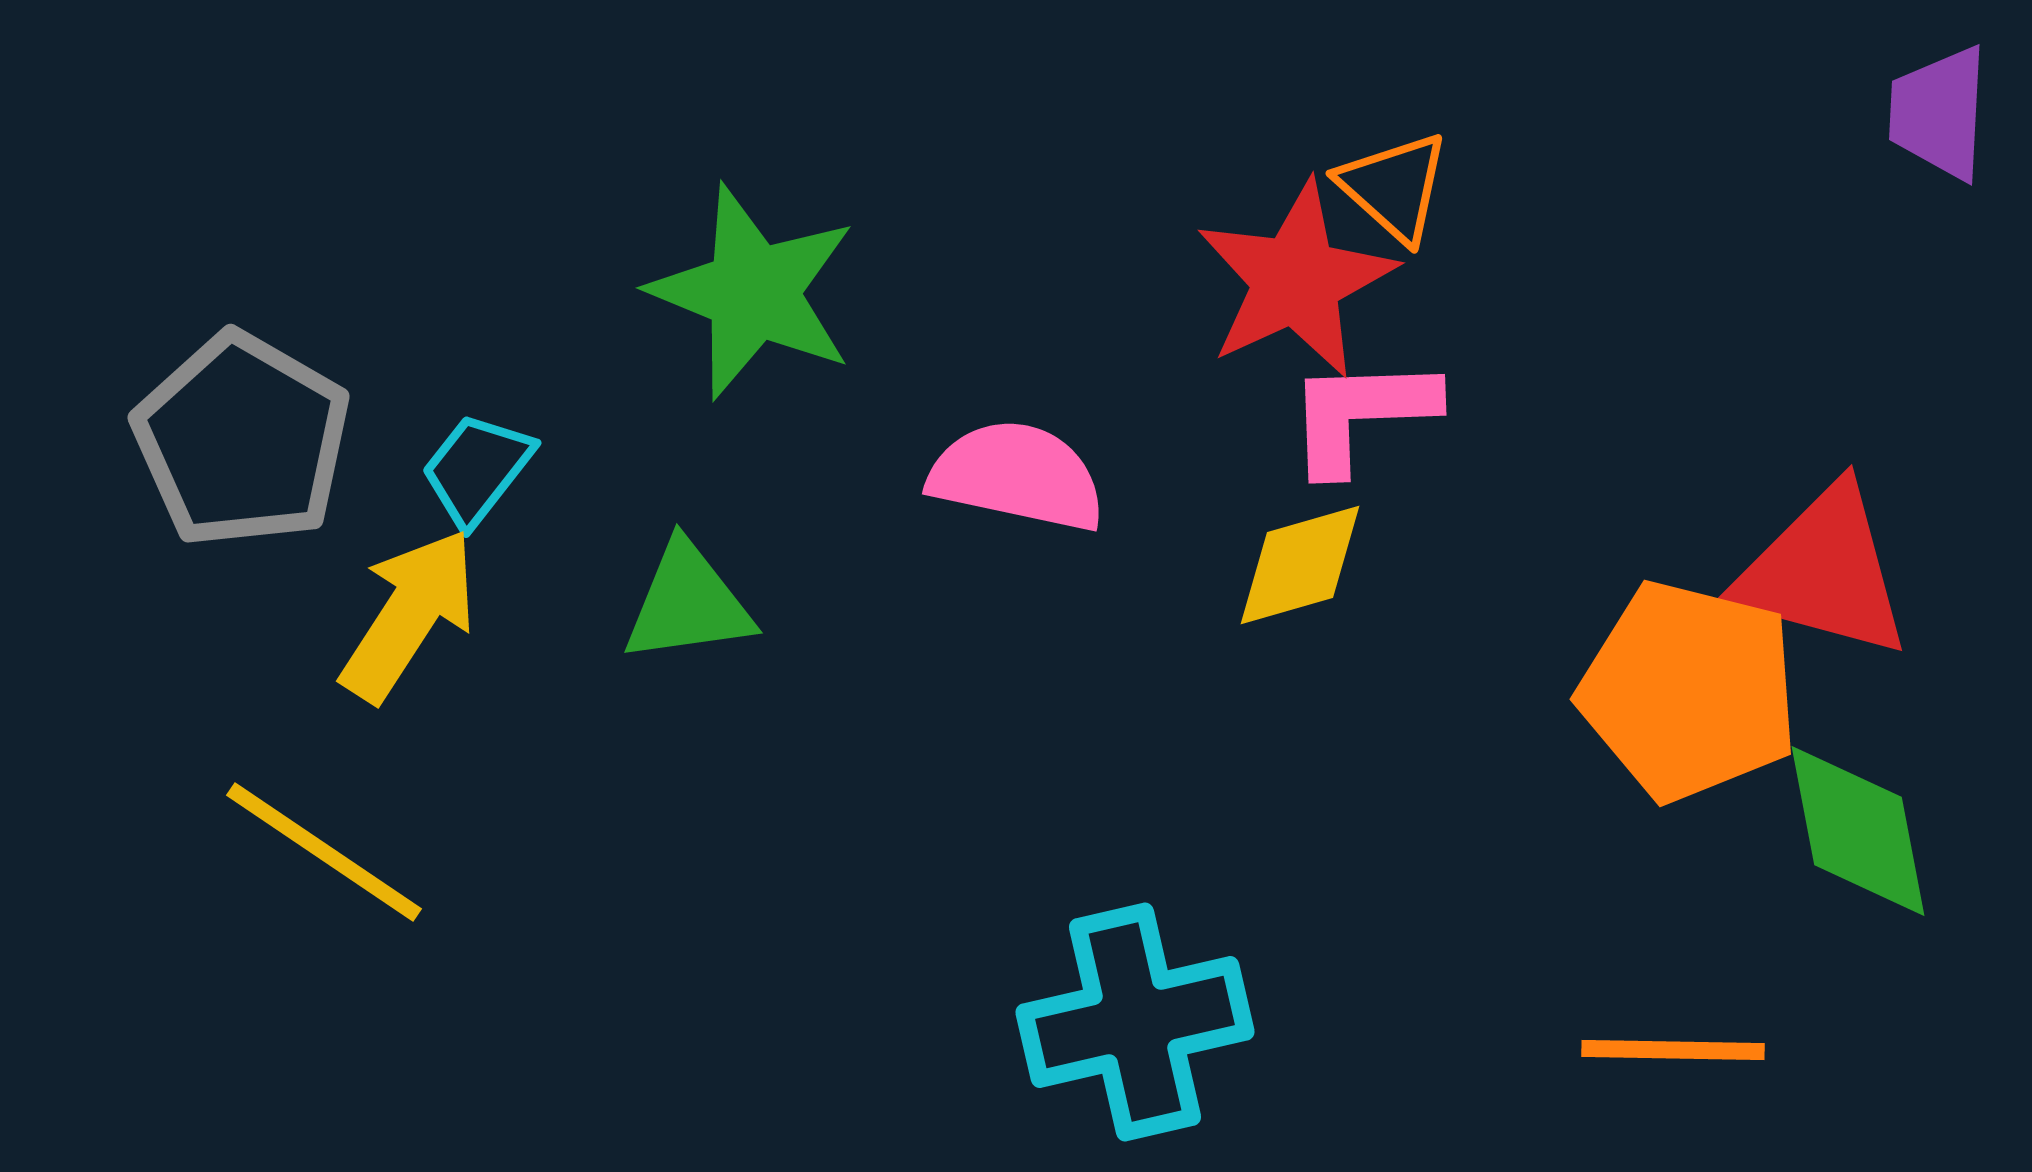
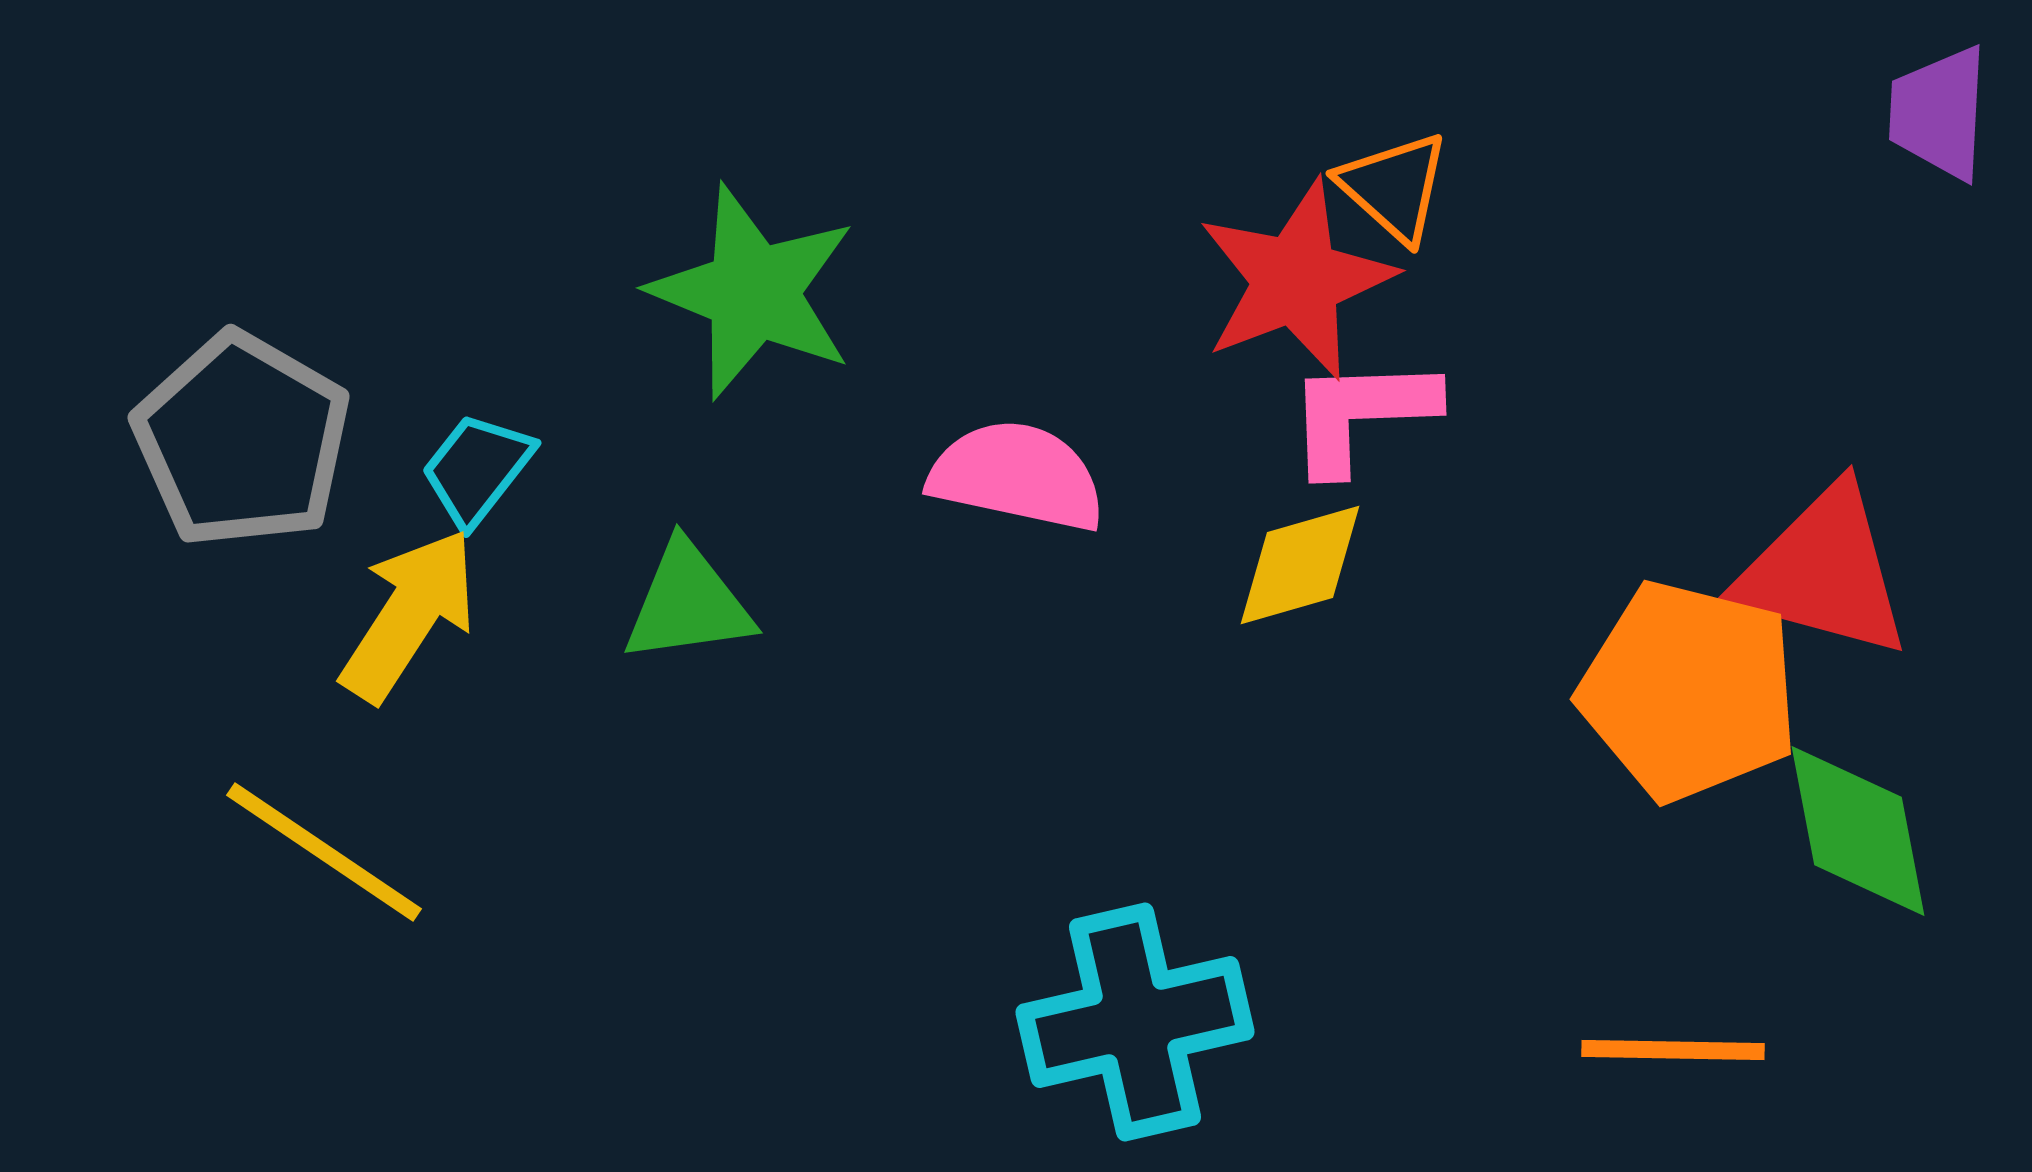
red star: rotated 4 degrees clockwise
